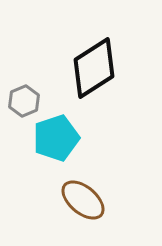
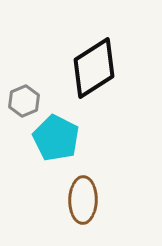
cyan pentagon: rotated 27 degrees counterclockwise
brown ellipse: rotated 51 degrees clockwise
